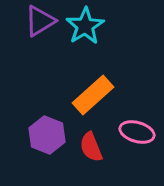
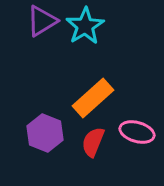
purple triangle: moved 2 px right
orange rectangle: moved 3 px down
purple hexagon: moved 2 px left, 2 px up
red semicircle: moved 2 px right, 5 px up; rotated 44 degrees clockwise
